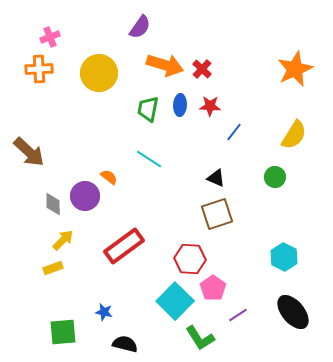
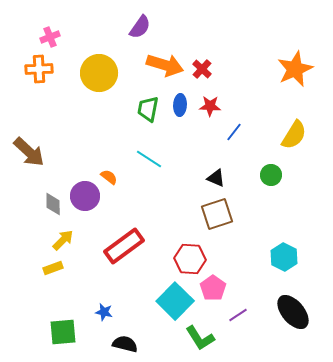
green circle: moved 4 px left, 2 px up
